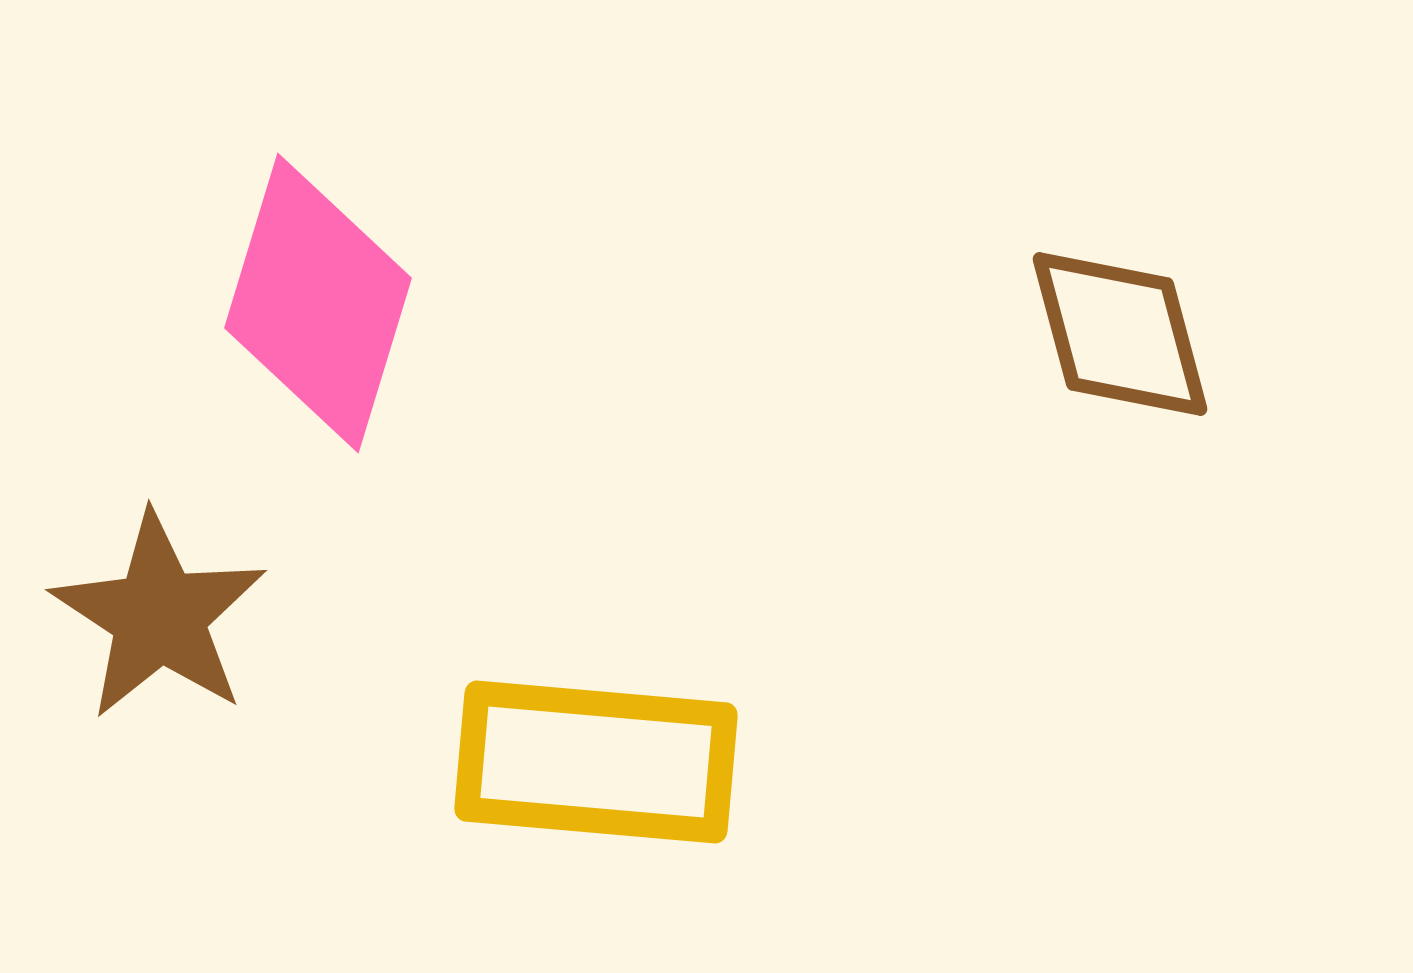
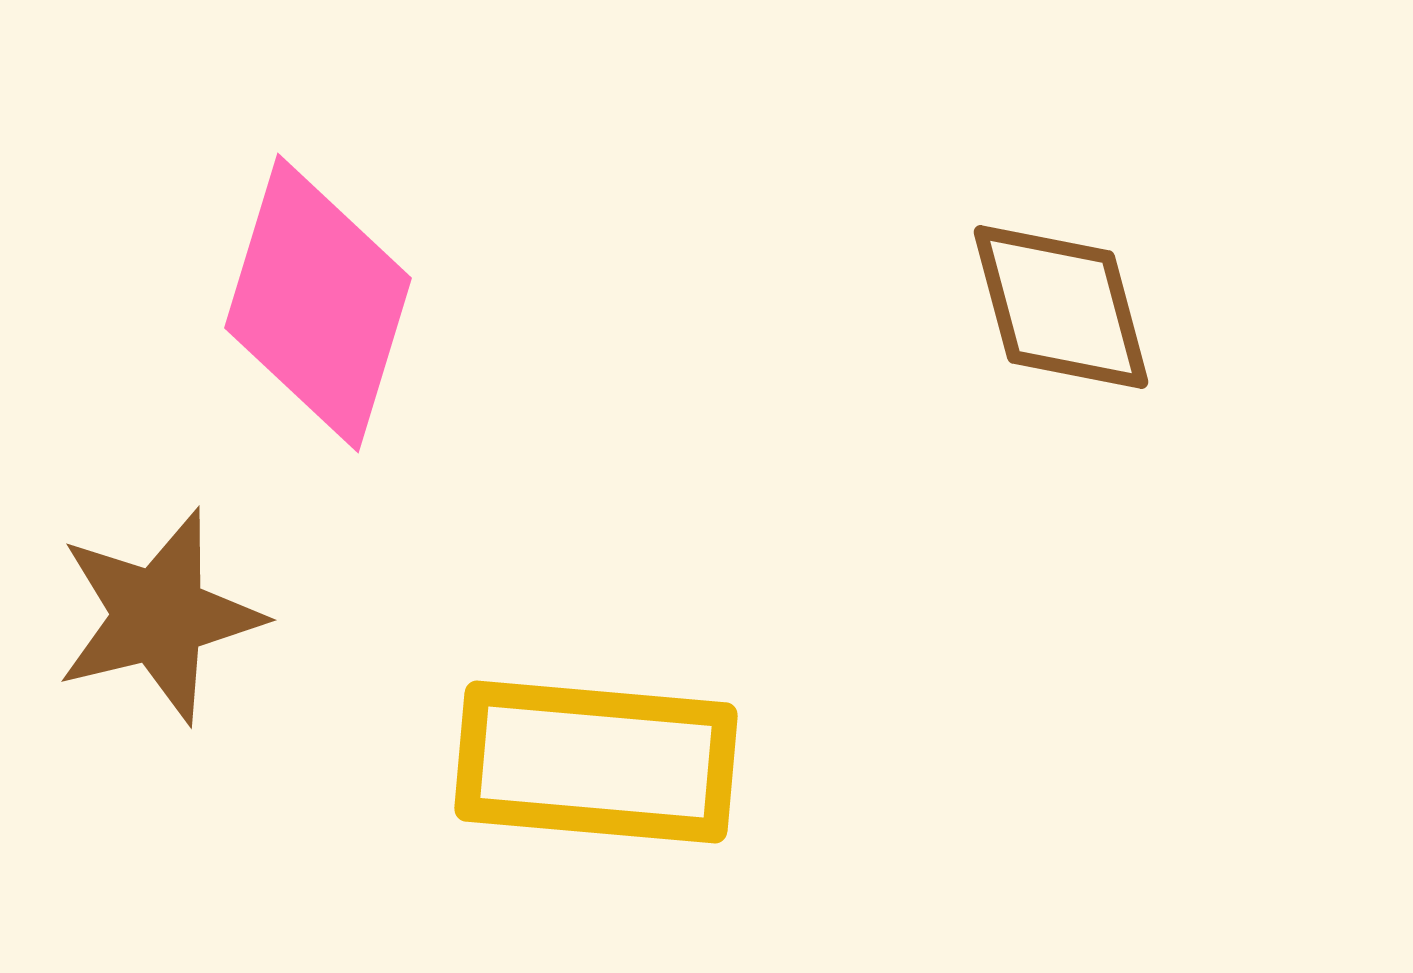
brown diamond: moved 59 px left, 27 px up
brown star: rotated 25 degrees clockwise
